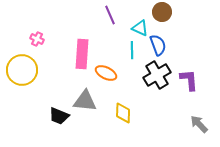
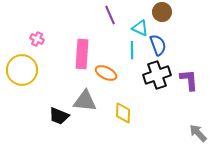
black cross: rotated 12 degrees clockwise
gray arrow: moved 1 px left, 9 px down
